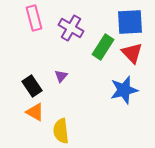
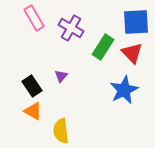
pink rectangle: rotated 15 degrees counterclockwise
blue square: moved 6 px right
blue star: rotated 12 degrees counterclockwise
orange triangle: moved 2 px left, 1 px up
